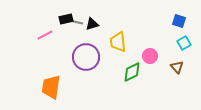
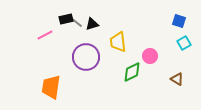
gray line: rotated 24 degrees clockwise
brown triangle: moved 12 px down; rotated 16 degrees counterclockwise
